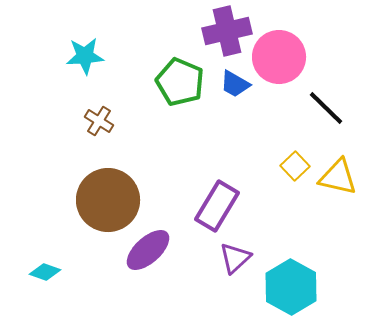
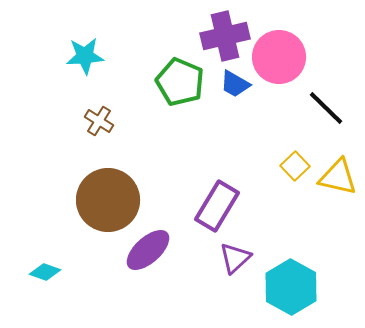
purple cross: moved 2 px left, 5 px down
